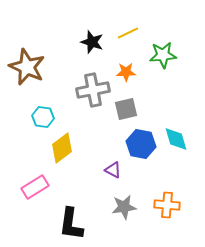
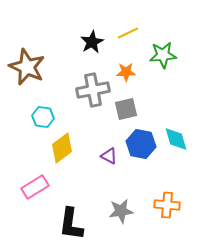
black star: rotated 25 degrees clockwise
purple triangle: moved 4 px left, 14 px up
gray star: moved 3 px left, 4 px down
